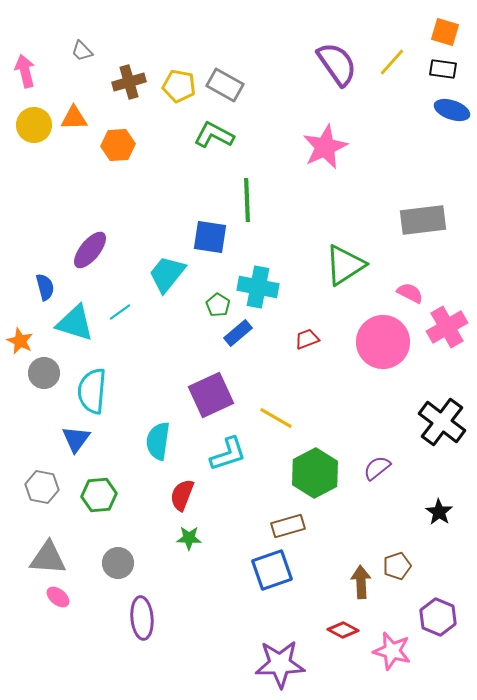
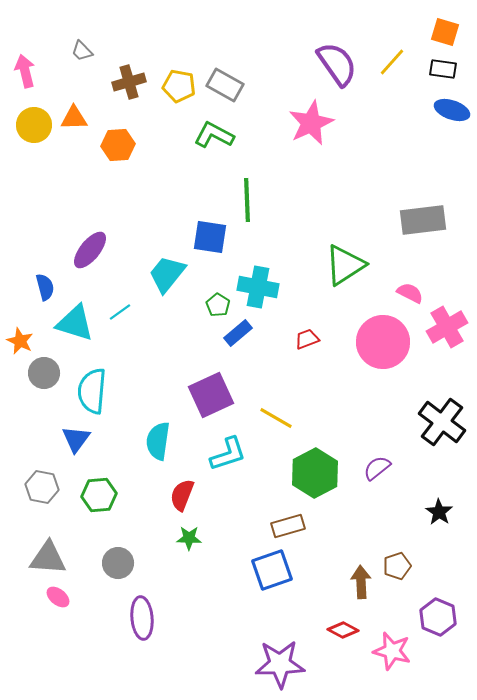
pink star at (325, 147): moved 14 px left, 24 px up
